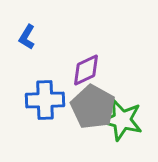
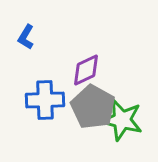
blue L-shape: moved 1 px left
